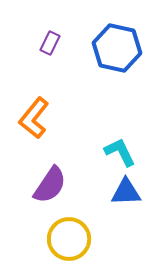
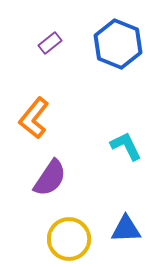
purple rectangle: rotated 25 degrees clockwise
blue hexagon: moved 1 px right, 4 px up; rotated 9 degrees clockwise
cyan L-shape: moved 6 px right, 6 px up
purple semicircle: moved 7 px up
blue triangle: moved 37 px down
